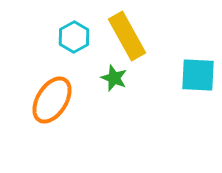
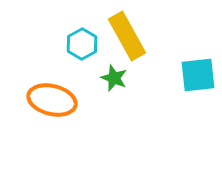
cyan hexagon: moved 8 px right, 7 px down
cyan square: rotated 9 degrees counterclockwise
orange ellipse: rotated 72 degrees clockwise
